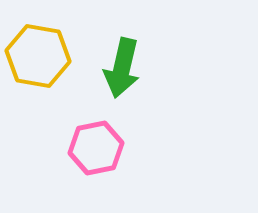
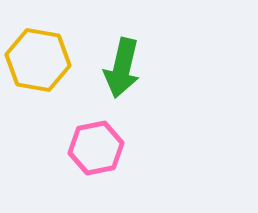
yellow hexagon: moved 4 px down
